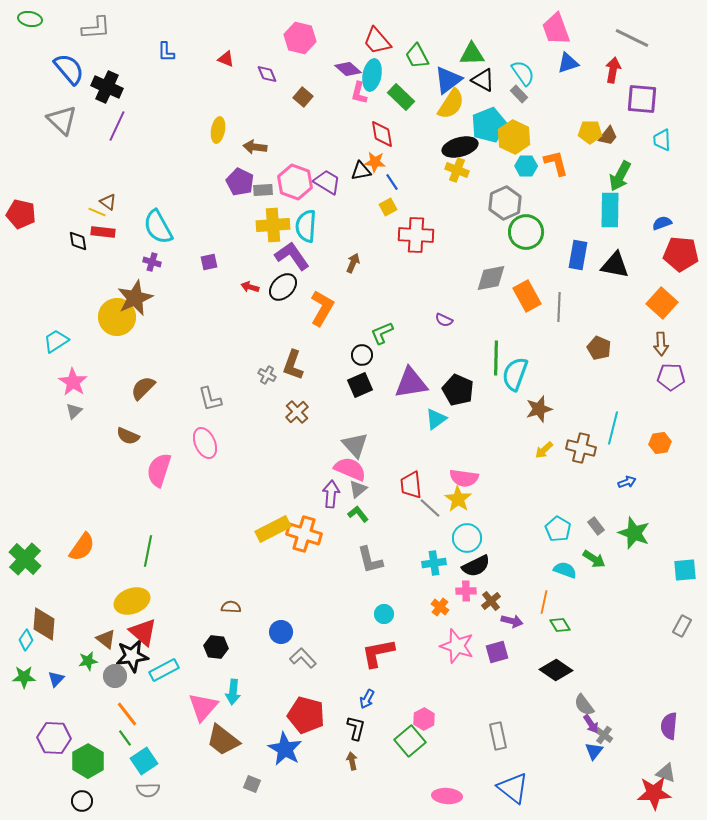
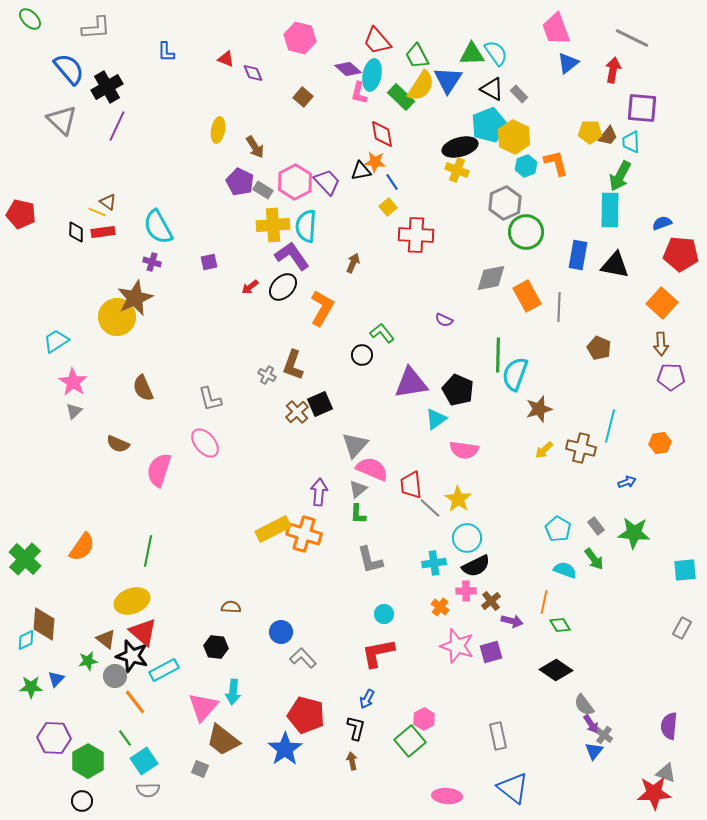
green ellipse at (30, 19): rotated 35 degrees clockwise
blue triangle at (568, 63): rotated 20 degrees counterclockwise
cyan semicircle at (523, 73): moved 27 px left, 20 px up
purple diamond at (267, 74): moved 14 px left, 1 px up
blue triangle at (448, 80): rotated 20 degrees counterclockwise
black triangle at (483, 80): moved 9 px right, 9 px down
black cross at (107, 87): rotated 36 degrees clockwise
purple square at (642, 99): moved 9 px down
yellow semicircle at (451, 104): moved 30 px left, 18 px up
cyan trapezoid at (662, 140): moved 31 px left, 2 px down
brown arrow at (255, 147): rotated 130 degrees counterclockwise
cyan hexagon at (526, 166): rotated 20 degrees counterclockwise
pink hexagon at (295, 182): rotated 12 degrees clockwise
purple trapezoid at (327, 182): rotated 16 degrees clockwise
gray rectangle at (263, 190): rotated 36 degrees clockwise
yellow square at (388, 207): rotated 12 degrees counterclockwise
red rectangle at (103, 232): rotated 15 degrees counterclockwise
black diamond at (78, 241): moved 2 px left, 9 px up; rotated 10 degrees clockwise
red arrow at (250, 287): rotated 54 degrees counterclockwise
green L-shape at (382, 333): rotated 75 degrees clockwise
green line at (496, 358): moved 2 px right, 3 px up
black square at (360, 385): moved 40 px left, 19 px down
brown semicircle at (143, 388): rotated 68 degrees counterclockwise
cyan line at (613, 428): moved 3 px left, 2 px up
brown semicircle at (128, 436): moved 10 px left, 8 px down
pink ellipse at (205, 443): rotated 16 degrees counterclockwise
gray triangle at (355, 445): rotated 24 degrees clockwise
pink semicircle at (350, 469): moved 22 px right
pink semicircle at (464, 478): moved 28 px up
purple arrow at (331, 494): moved 12 px left, 2 px up
green L-shape at (358, 514): rotated 140 degrees counterclockwise
green star at (634, 533): rotated 16 degrees counterclockwise
green arrow at (594, 559): rotated 20 degrees clockwise
gray rectangle at (682, 626): moved 2 px down
cyan diamond at (26, 640): rotated 30 degrees clockwise
purple square at (497, 652): moved 6 px left
black star at (132, 656): rotated 24 degrees clockwise
green star at (24, 677): moved 7 px right, 10 px down
orange line at (127, 714): moved 8 px right, 12 px up
blue star at (285, 749): rotated 8 degrees clockwise
gray square at (252, 784): moved 52 px left, 15 px up
